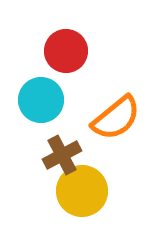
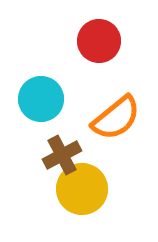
red circle: moved 33 px right, 10 px up
cyan circle: moved 1 px up
yellow circle: moved 2 px up
